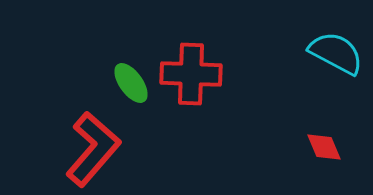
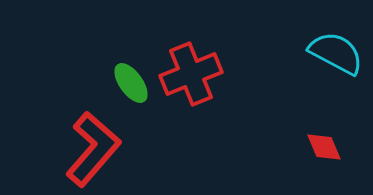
red cross: rotated 24 degrees counterclockwise
